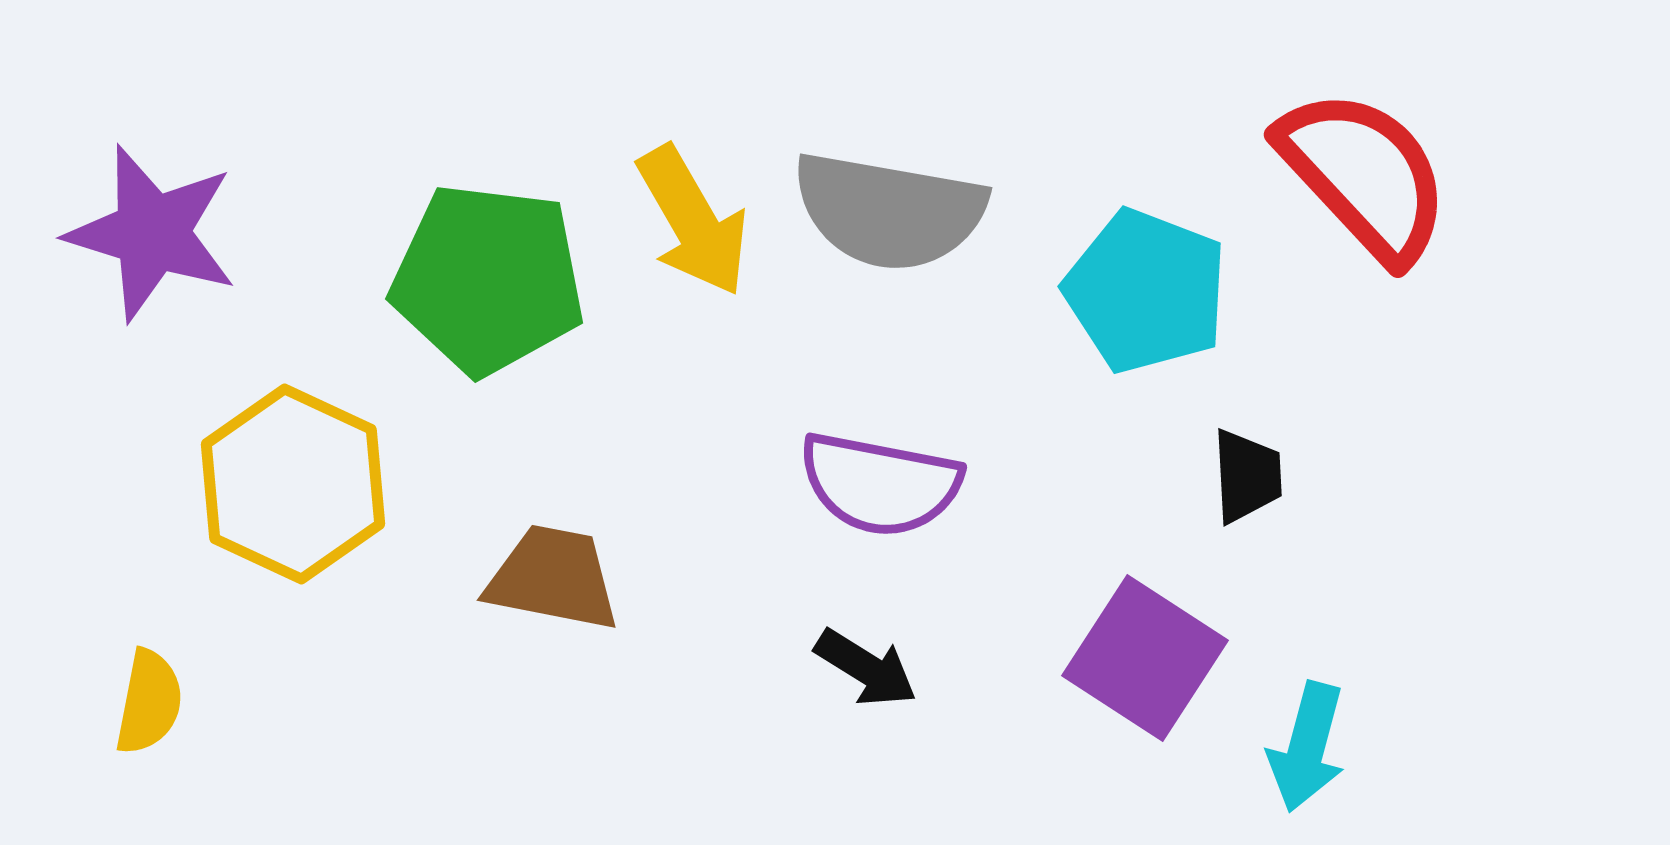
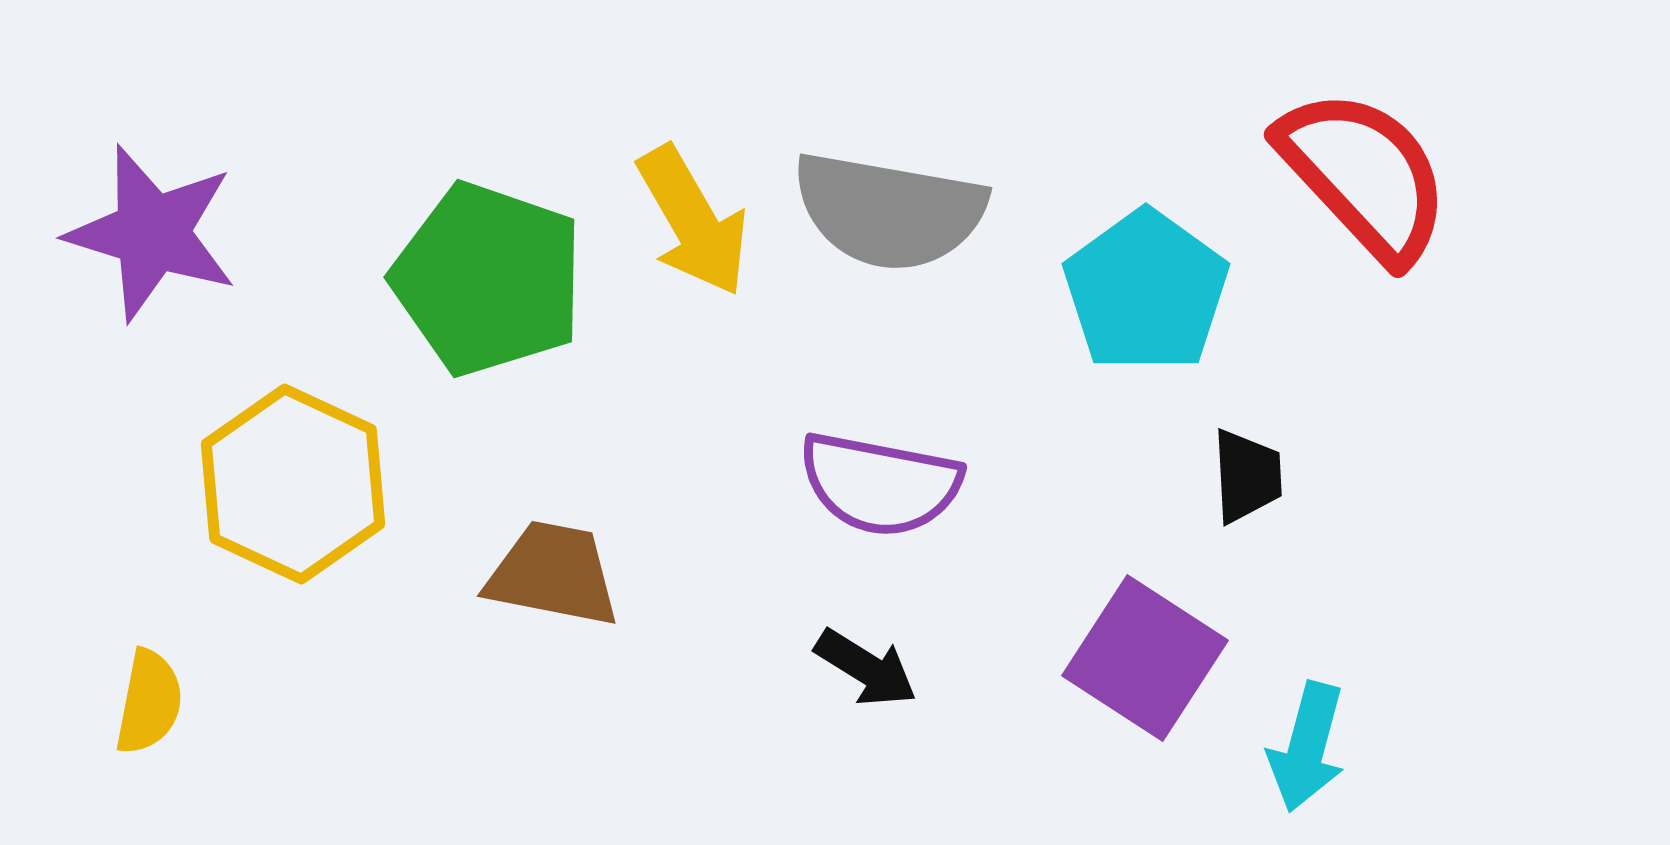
green pentagon: rotated 12 degrees clockwise
cyan pentagon: rotated 15 degrees clockwise
brown trapezoid: moved 4 px up
